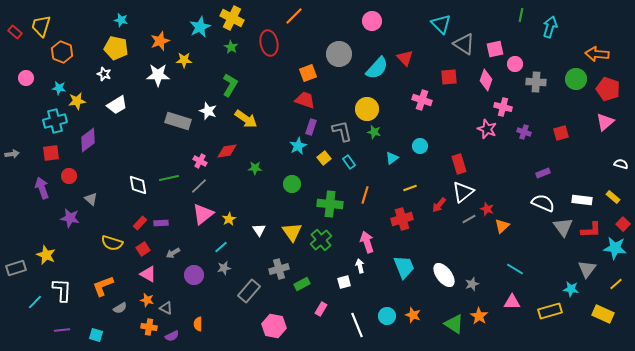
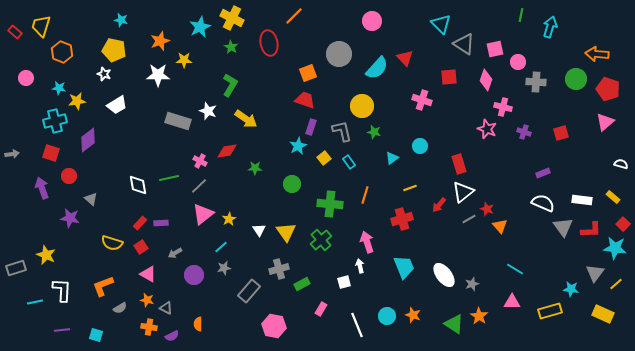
yellow pentagon at (116, 48): moved 2 px left, 2 px down
pink circle at (515, 64): moved 3 px right, 2 px up
yellow circle at (367, 109): moved 5 px left, 3 px up
red square at (51, 153): rotated 24 degrees clockwise
orange triangle at (502, 226): moved 2 px left; rotated 28 degrees counterclockwise
yellow triangle at (292, 232): moved 6 px left
red square at (143, 249): moved 2 px left, 2 px up
gray arrow at (173, 253): moved 2 px right
gray triangle at (587, 269): moved 8 px right, 4 px down
cyan line at (35, 302): rotated 35 degrees clockwise
